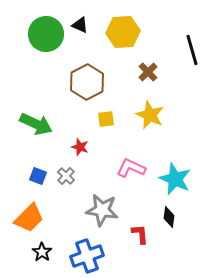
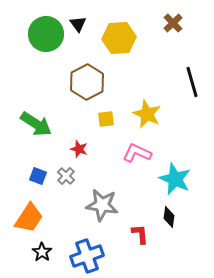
black triangle: moved 2 px left, 1 px up; rotated 30 degrees clockwise
yellow hexagon: moved 4 px left, 6 px down
black line: moved 32 px down
brown cross: moved 25 px right, 49 px up
yellow star: moved 3 px left, 1 px up
green arrow: rotated 8 degrees clockwise
red star: moved 1 px left, 2 px down
pink L-shape: moved 6 px right, 15 px up
gray star: moved 5 px up
orange trapezoid: rotated 12 degrees counterclockwise
